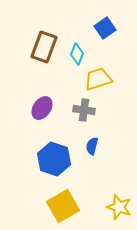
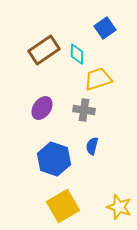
brown rectangle: moved 3 px down; rotated 36 degrees clockwise
cyan diamond: rotated 20 degrees counterclockwise
